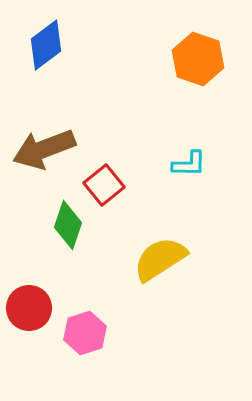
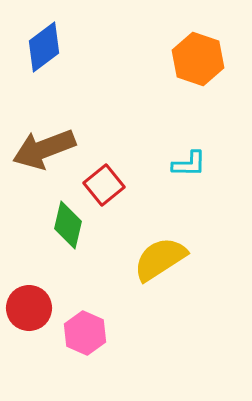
blue diamond: moved 2 px left, 2 px down
green diamond: rotated 6 degrees counterclockwise
pink hexagon: rotated 18 degrees counterclockwise
